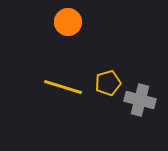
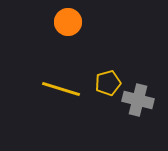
yellow line: moved 2 px left, 2 px down
gray cross: moved 2 px left
